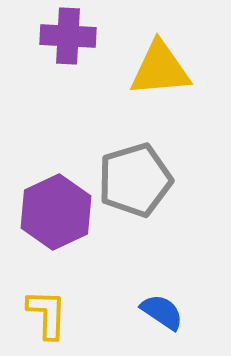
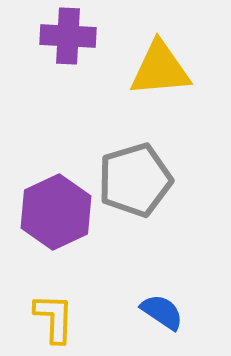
yellow L-shape: moved 7 px right, 4 px down
